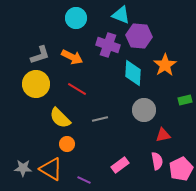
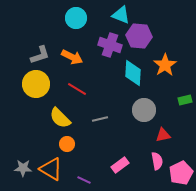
purple cross: moved 2 px right
pink pentagon: moved 4 px down
